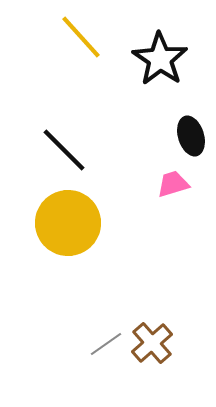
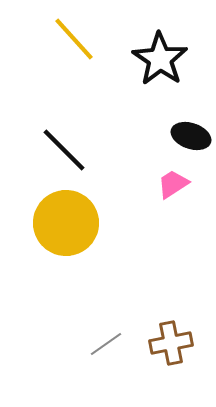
yellow line: moved 7 px left, 2 px down
black ellipse: rotated 54 degrees counterclockwise
pink trapezoid: rotated 16 degrees counterclockwise
yellow circle: moved 2 px left
brown cross: moved 19 px right; rotated 30 degrees clockwise
